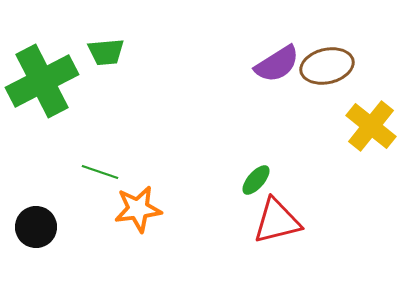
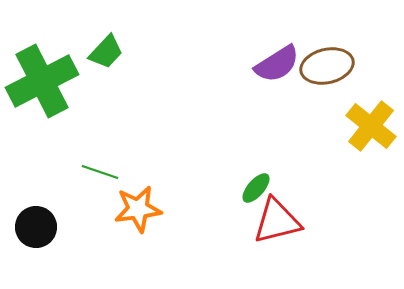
green trapezoid: rotated 42 degrees counterclockwise
green ellipse: moved 8 px down
